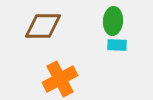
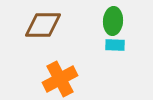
brown diamond: moved 1 px up
cyan rectangle: moved 2 px left
